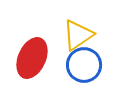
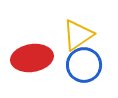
red ellipse: rotated 57 degrees clockwise
